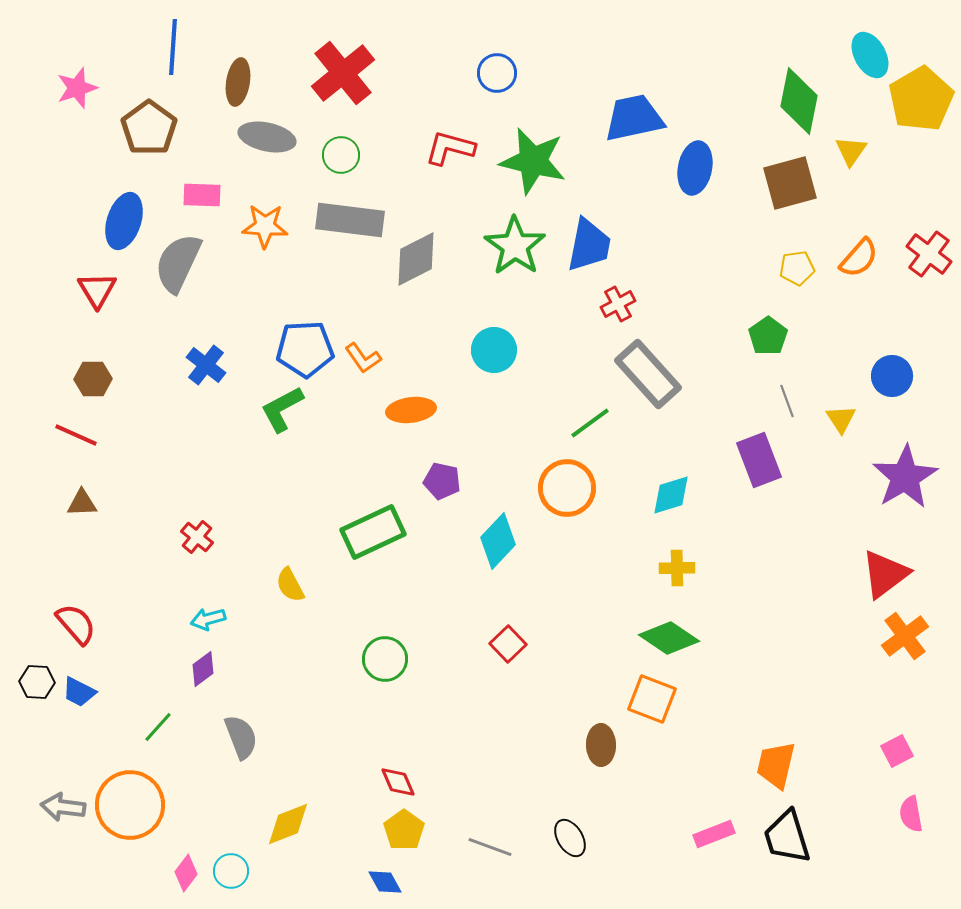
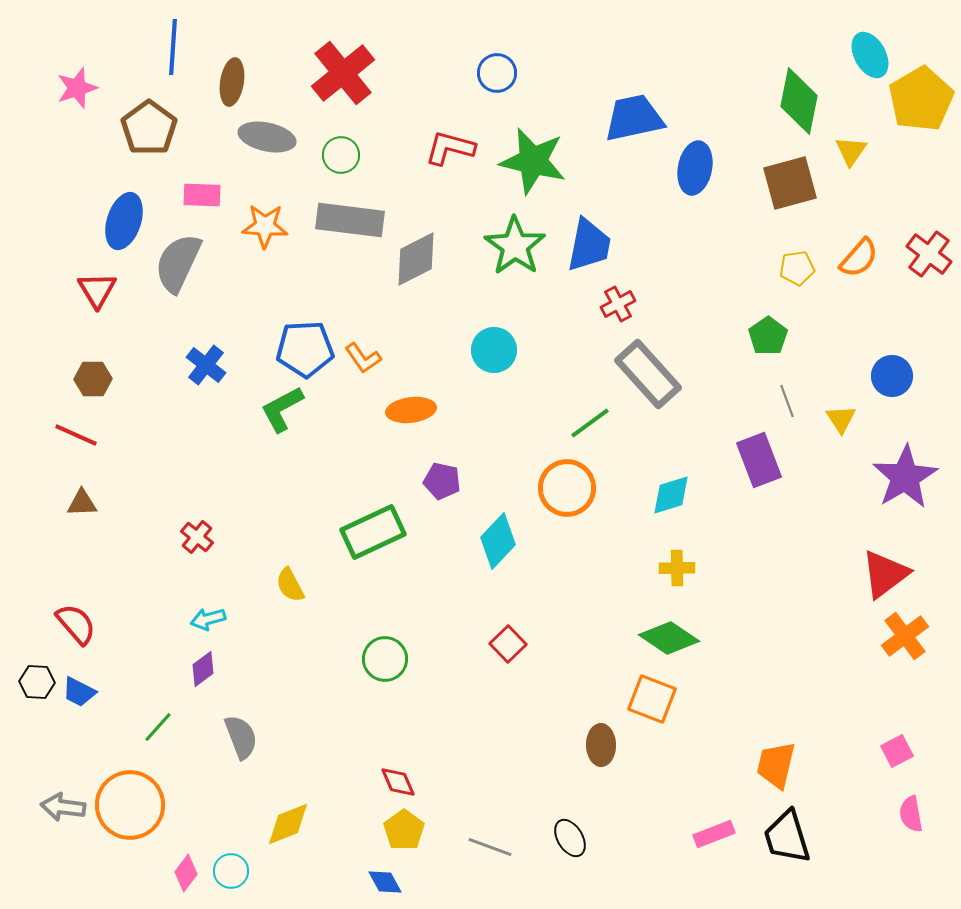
brown ellipse at (238, 82): moved 6 px left
